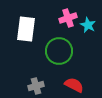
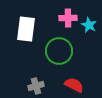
pink cross: rotated 18 degrees clockwise
cyan star: moved 1 px right
